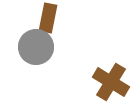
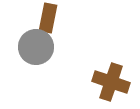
brown cross: rotated 12 degrees counterclockwise
